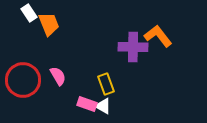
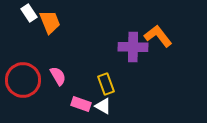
orange trapezoid: moved 1 px right, 2 px up
pink rectangle: moved 6 px left
